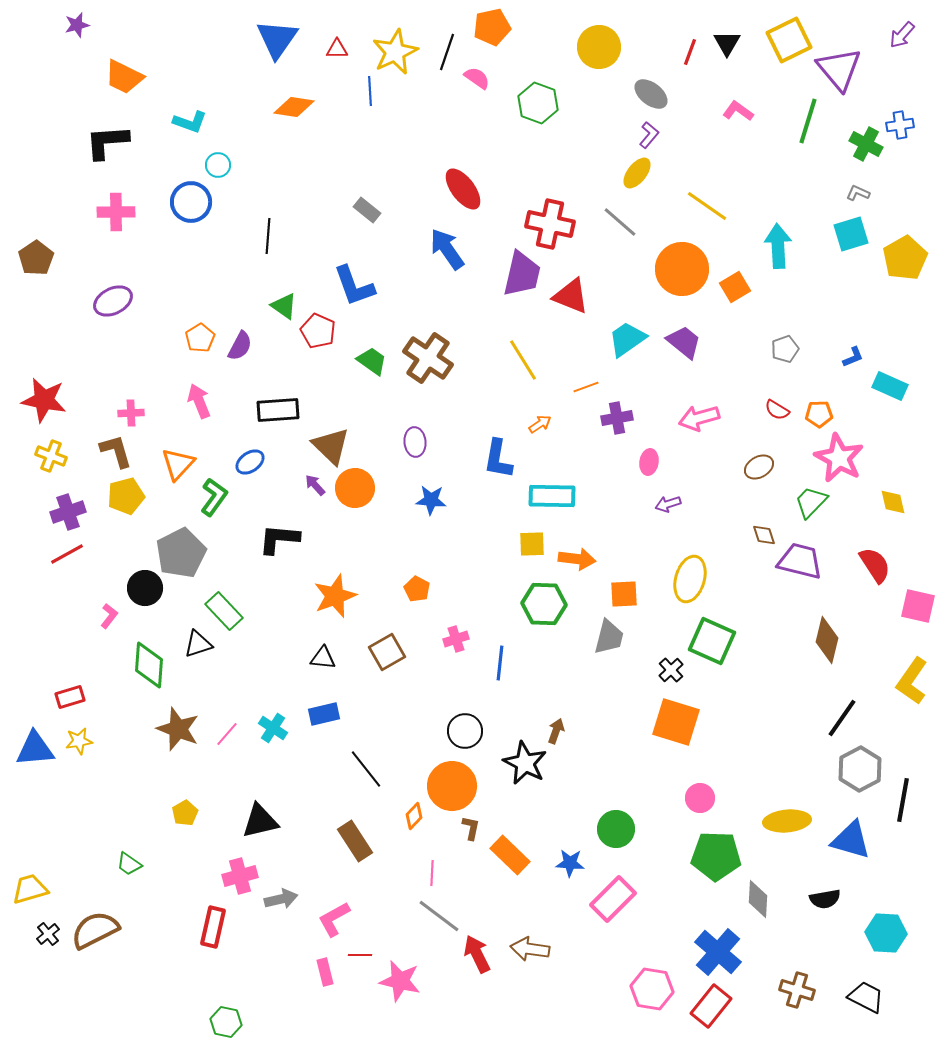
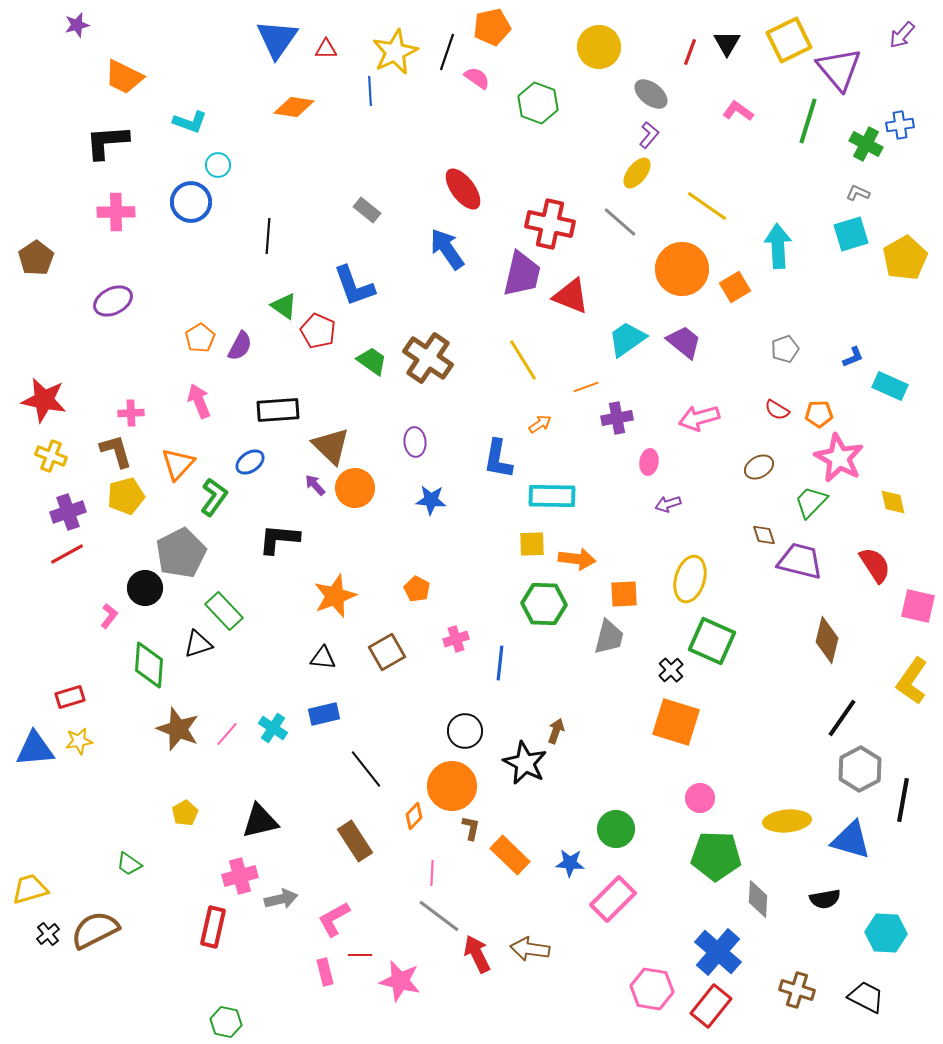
red triangle at (337, 49): moved 11 px left
